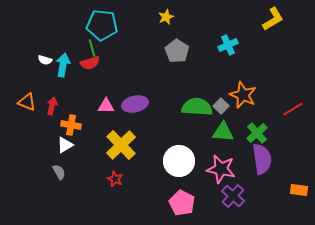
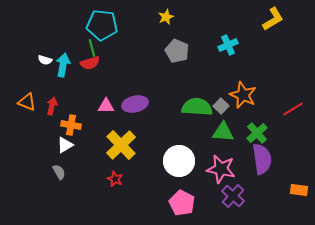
gray pentagon: rotated 10 degrees counterclockwise
